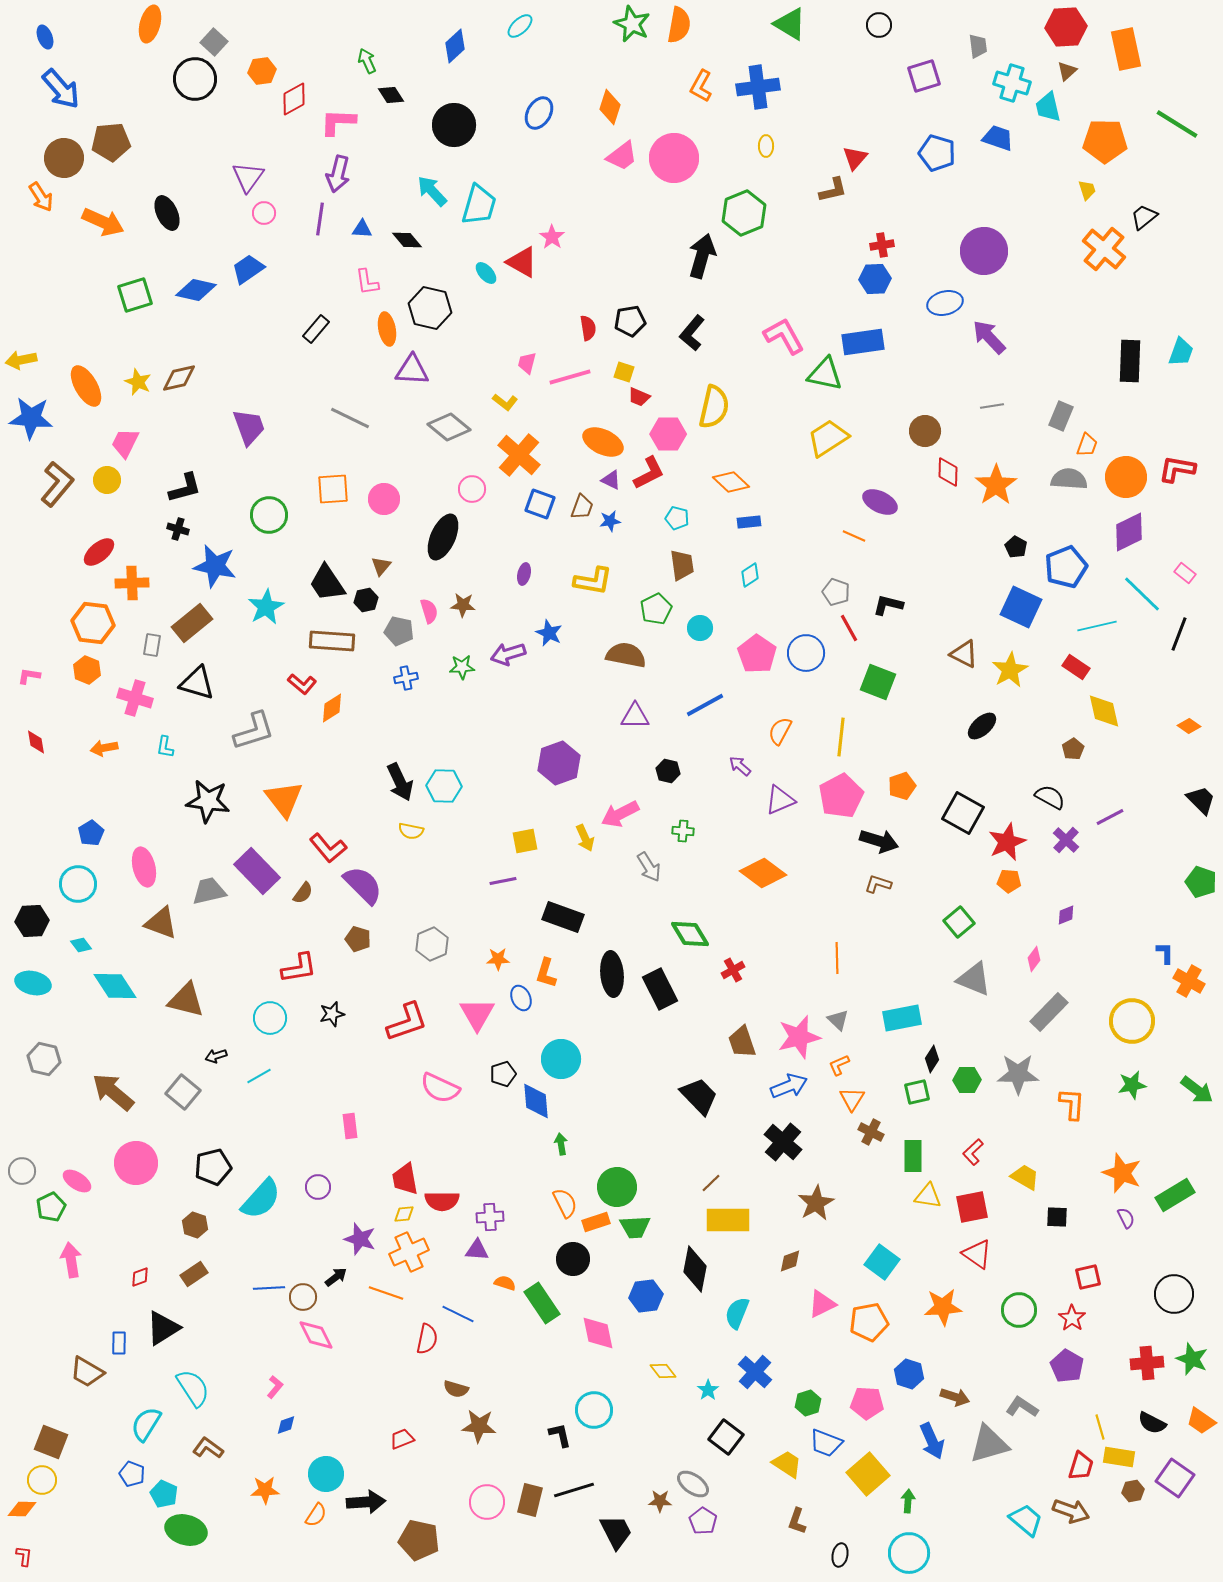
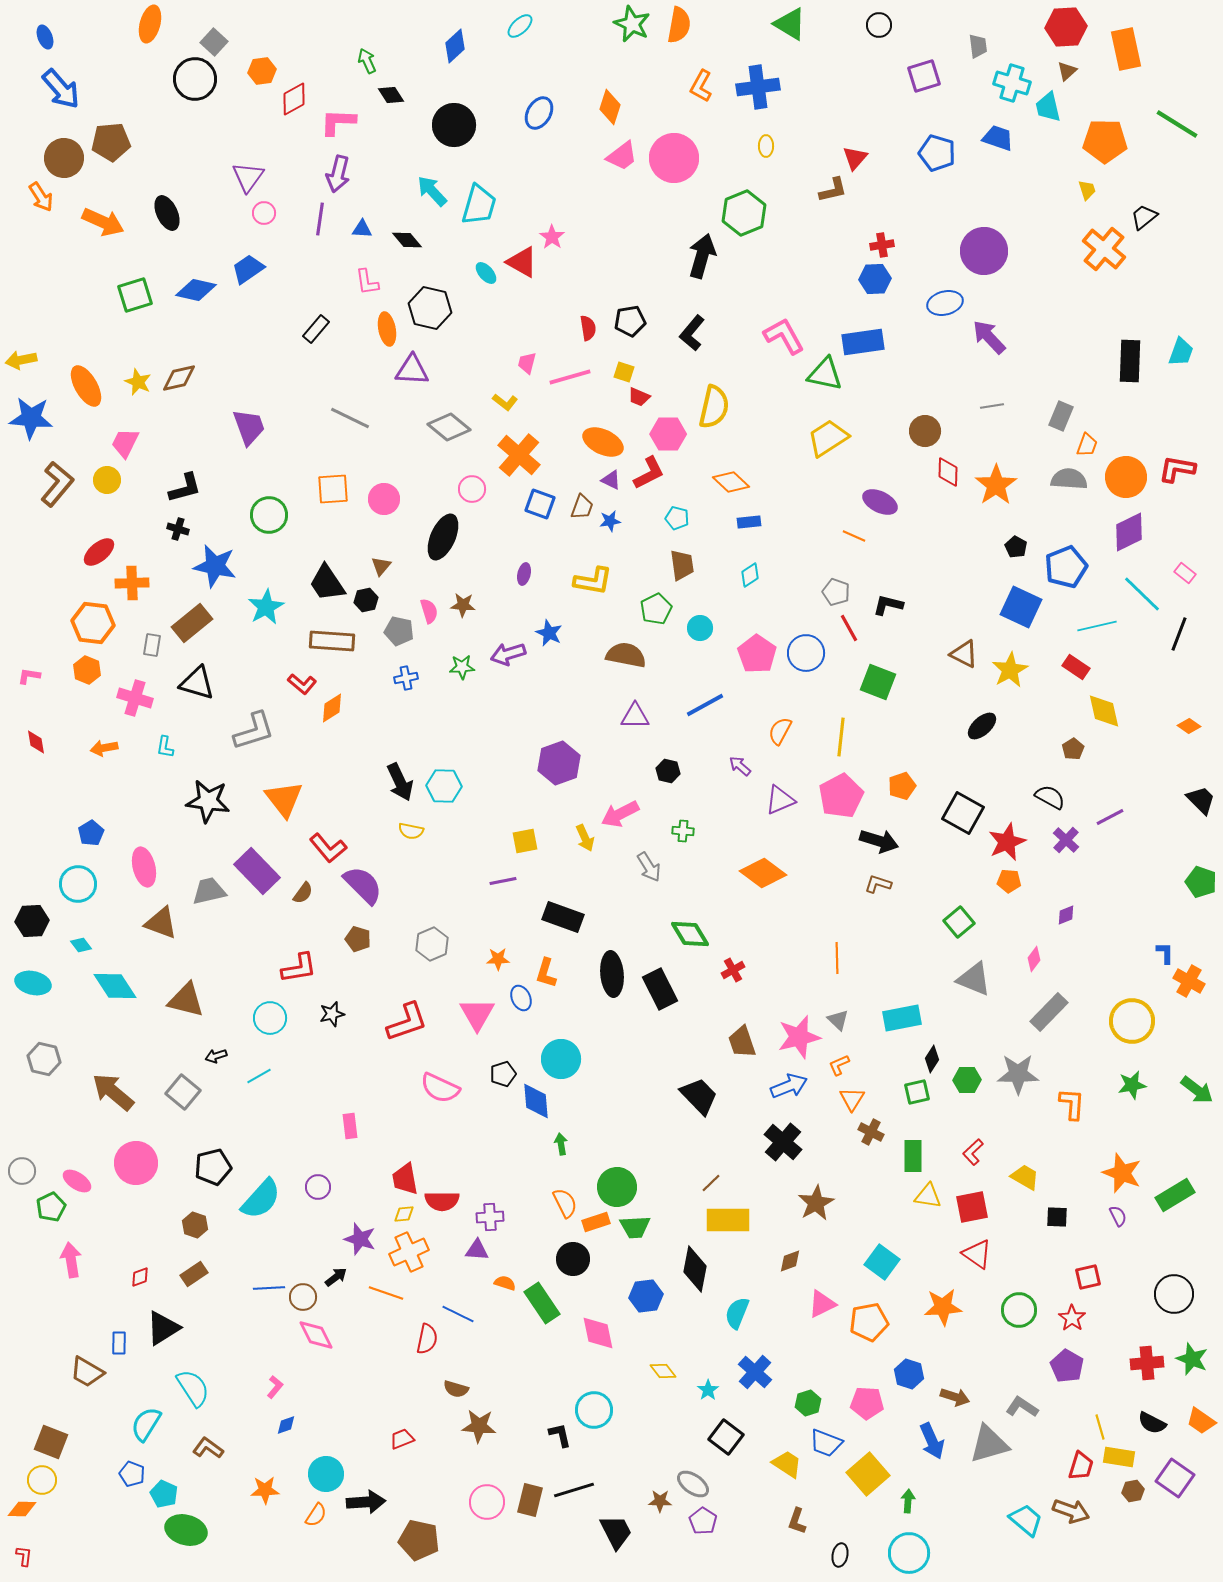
purple semicircle at (1126, 1218): moved 8 px left, 2 px up
